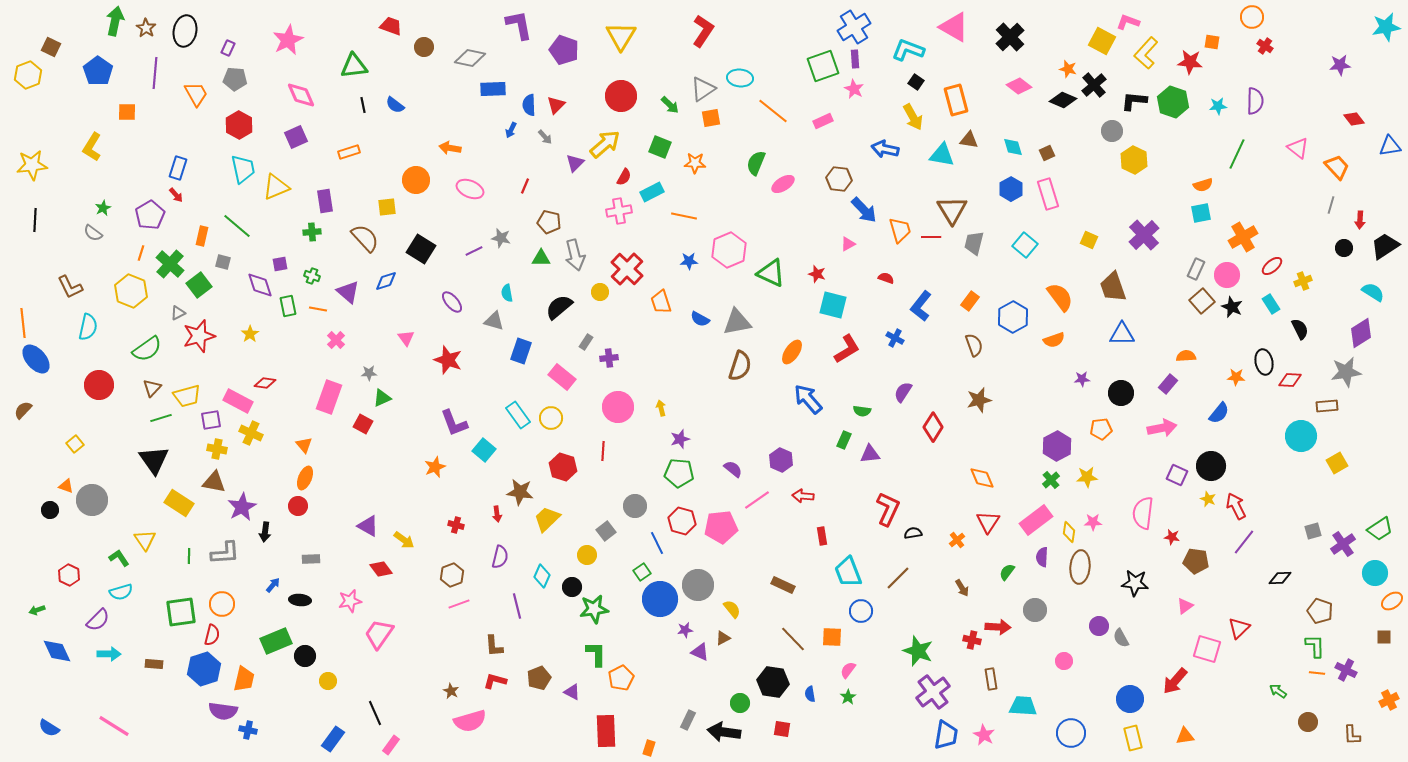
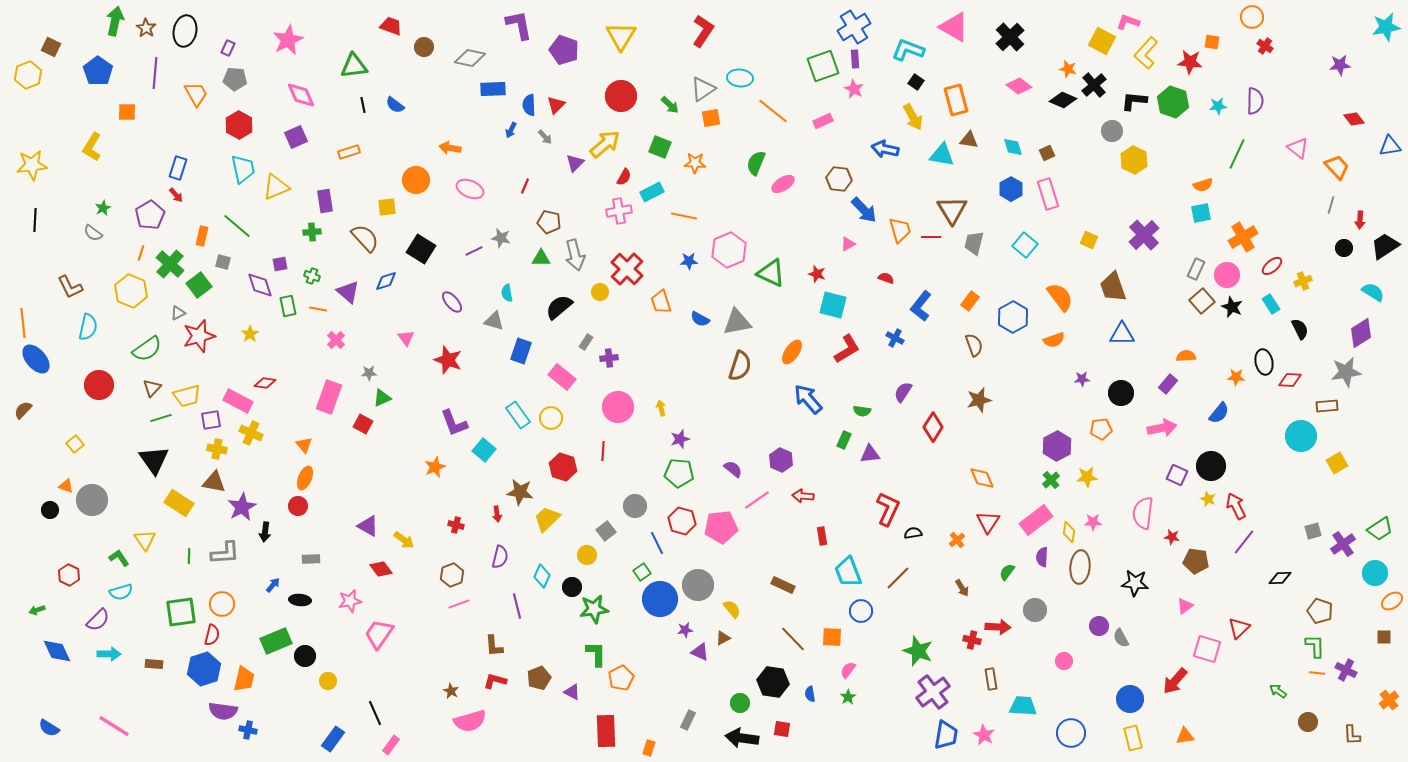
orange cross at (1389, 700): rotated 12 degrees counterclockwise
black arrow at (724, 732): moved 18 px right, 6 px down
